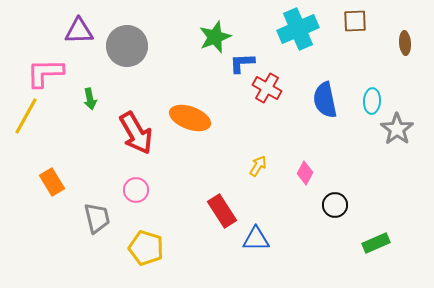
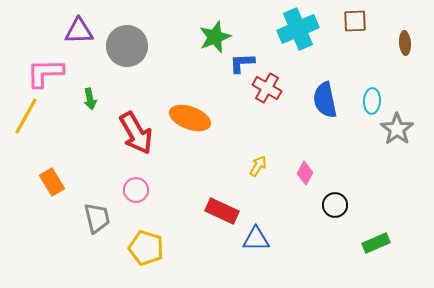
red rectangle: rotated 32 degrees counterclockwise
